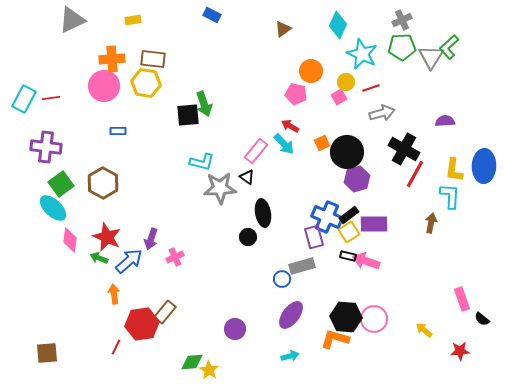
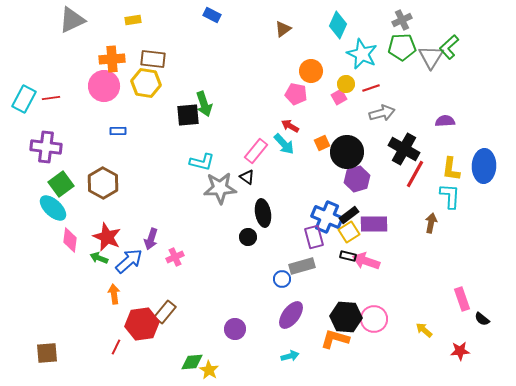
yellow circle at (346, 82): moved 2 px down
yellow L-shape at (454, 170): moved 3 px left, 1 px up
